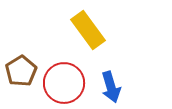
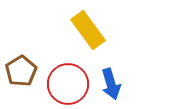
red circle: moved 4 px right, 1 px down
blue arrow: moved 3 px up
